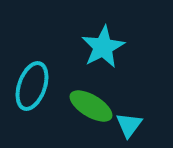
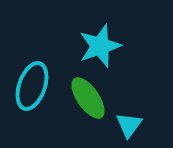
cyan star: moved 3 px left, 1 px up; rotated 9 degrees clockwise
green ellipse: moved 3 px left, 8 px up; rotated 24 degrees clockwise
